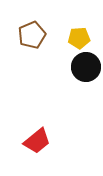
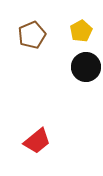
yellow pentagon: moved 2 px right, 7 px up; rotated 25 degrees counterclockwise
